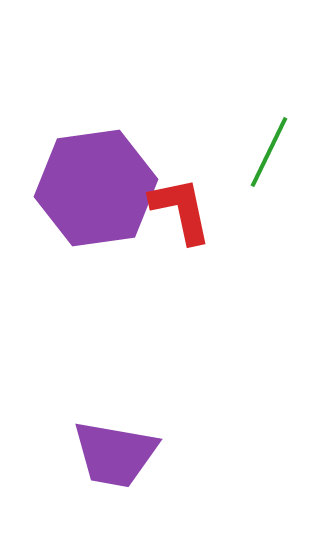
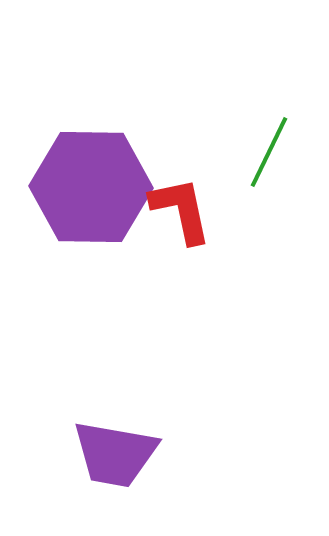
purple hexagon: moved 5 px left, 1 px up; rotated 9 degrees clockwise
